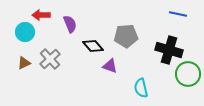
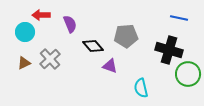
blue line: moved 1 px right, 4 px down
